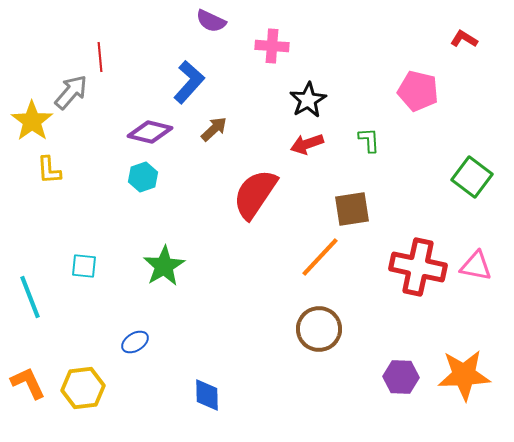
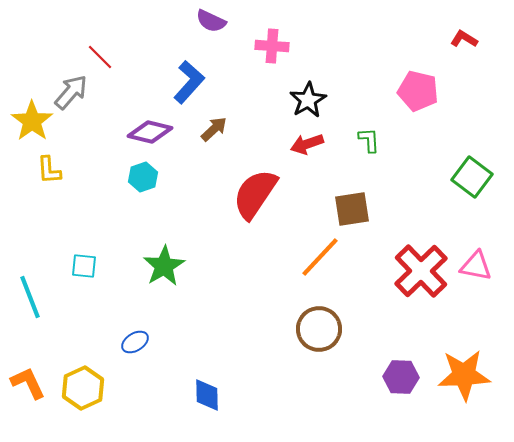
red line: rotated 40 degrees counterclockwise
red cross: moved 3 px right, 4 px down; rotated 34 degrees clockwise
yellow hexagon: rotated 18 degrees counterclockwise
